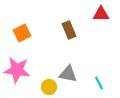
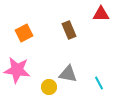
orange square: moved 2 px right
